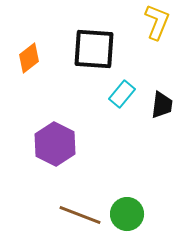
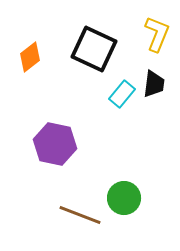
yellow L-shape: moved 12 px down
black square: rotated 21 degrees clockwise
orange diamond: moved 1 px right, 1 px up
black trapezoid: moved 8 px left, 21 px up
purple hexagon: rotated 15 degrees counterclockwise
green circle: moved 3 px left, 16 px up
